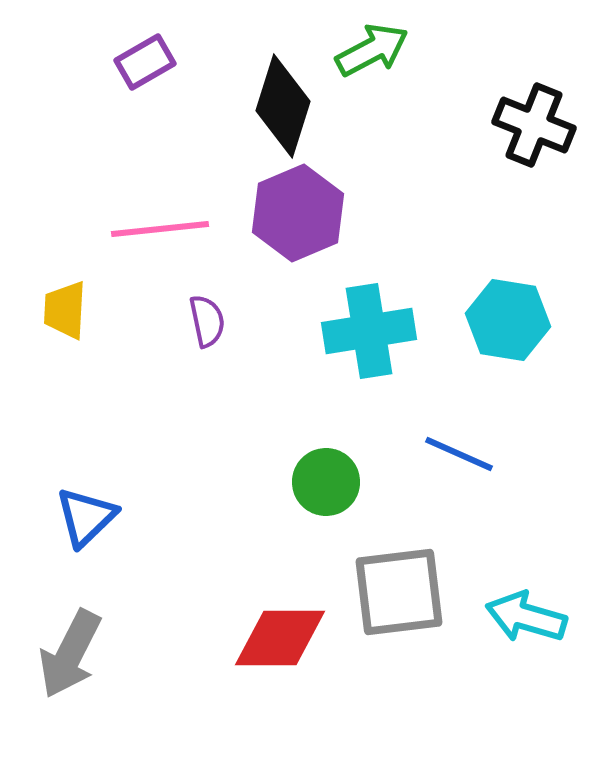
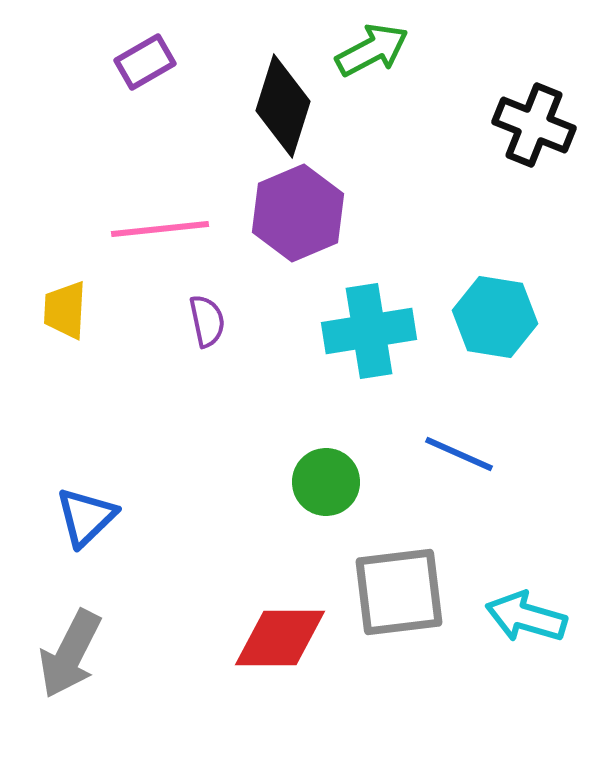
cyan hexagon: moved 13 px left, 3 px up
